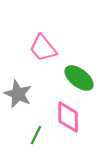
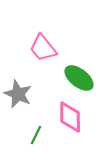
pink diamond: moved 2 px right
